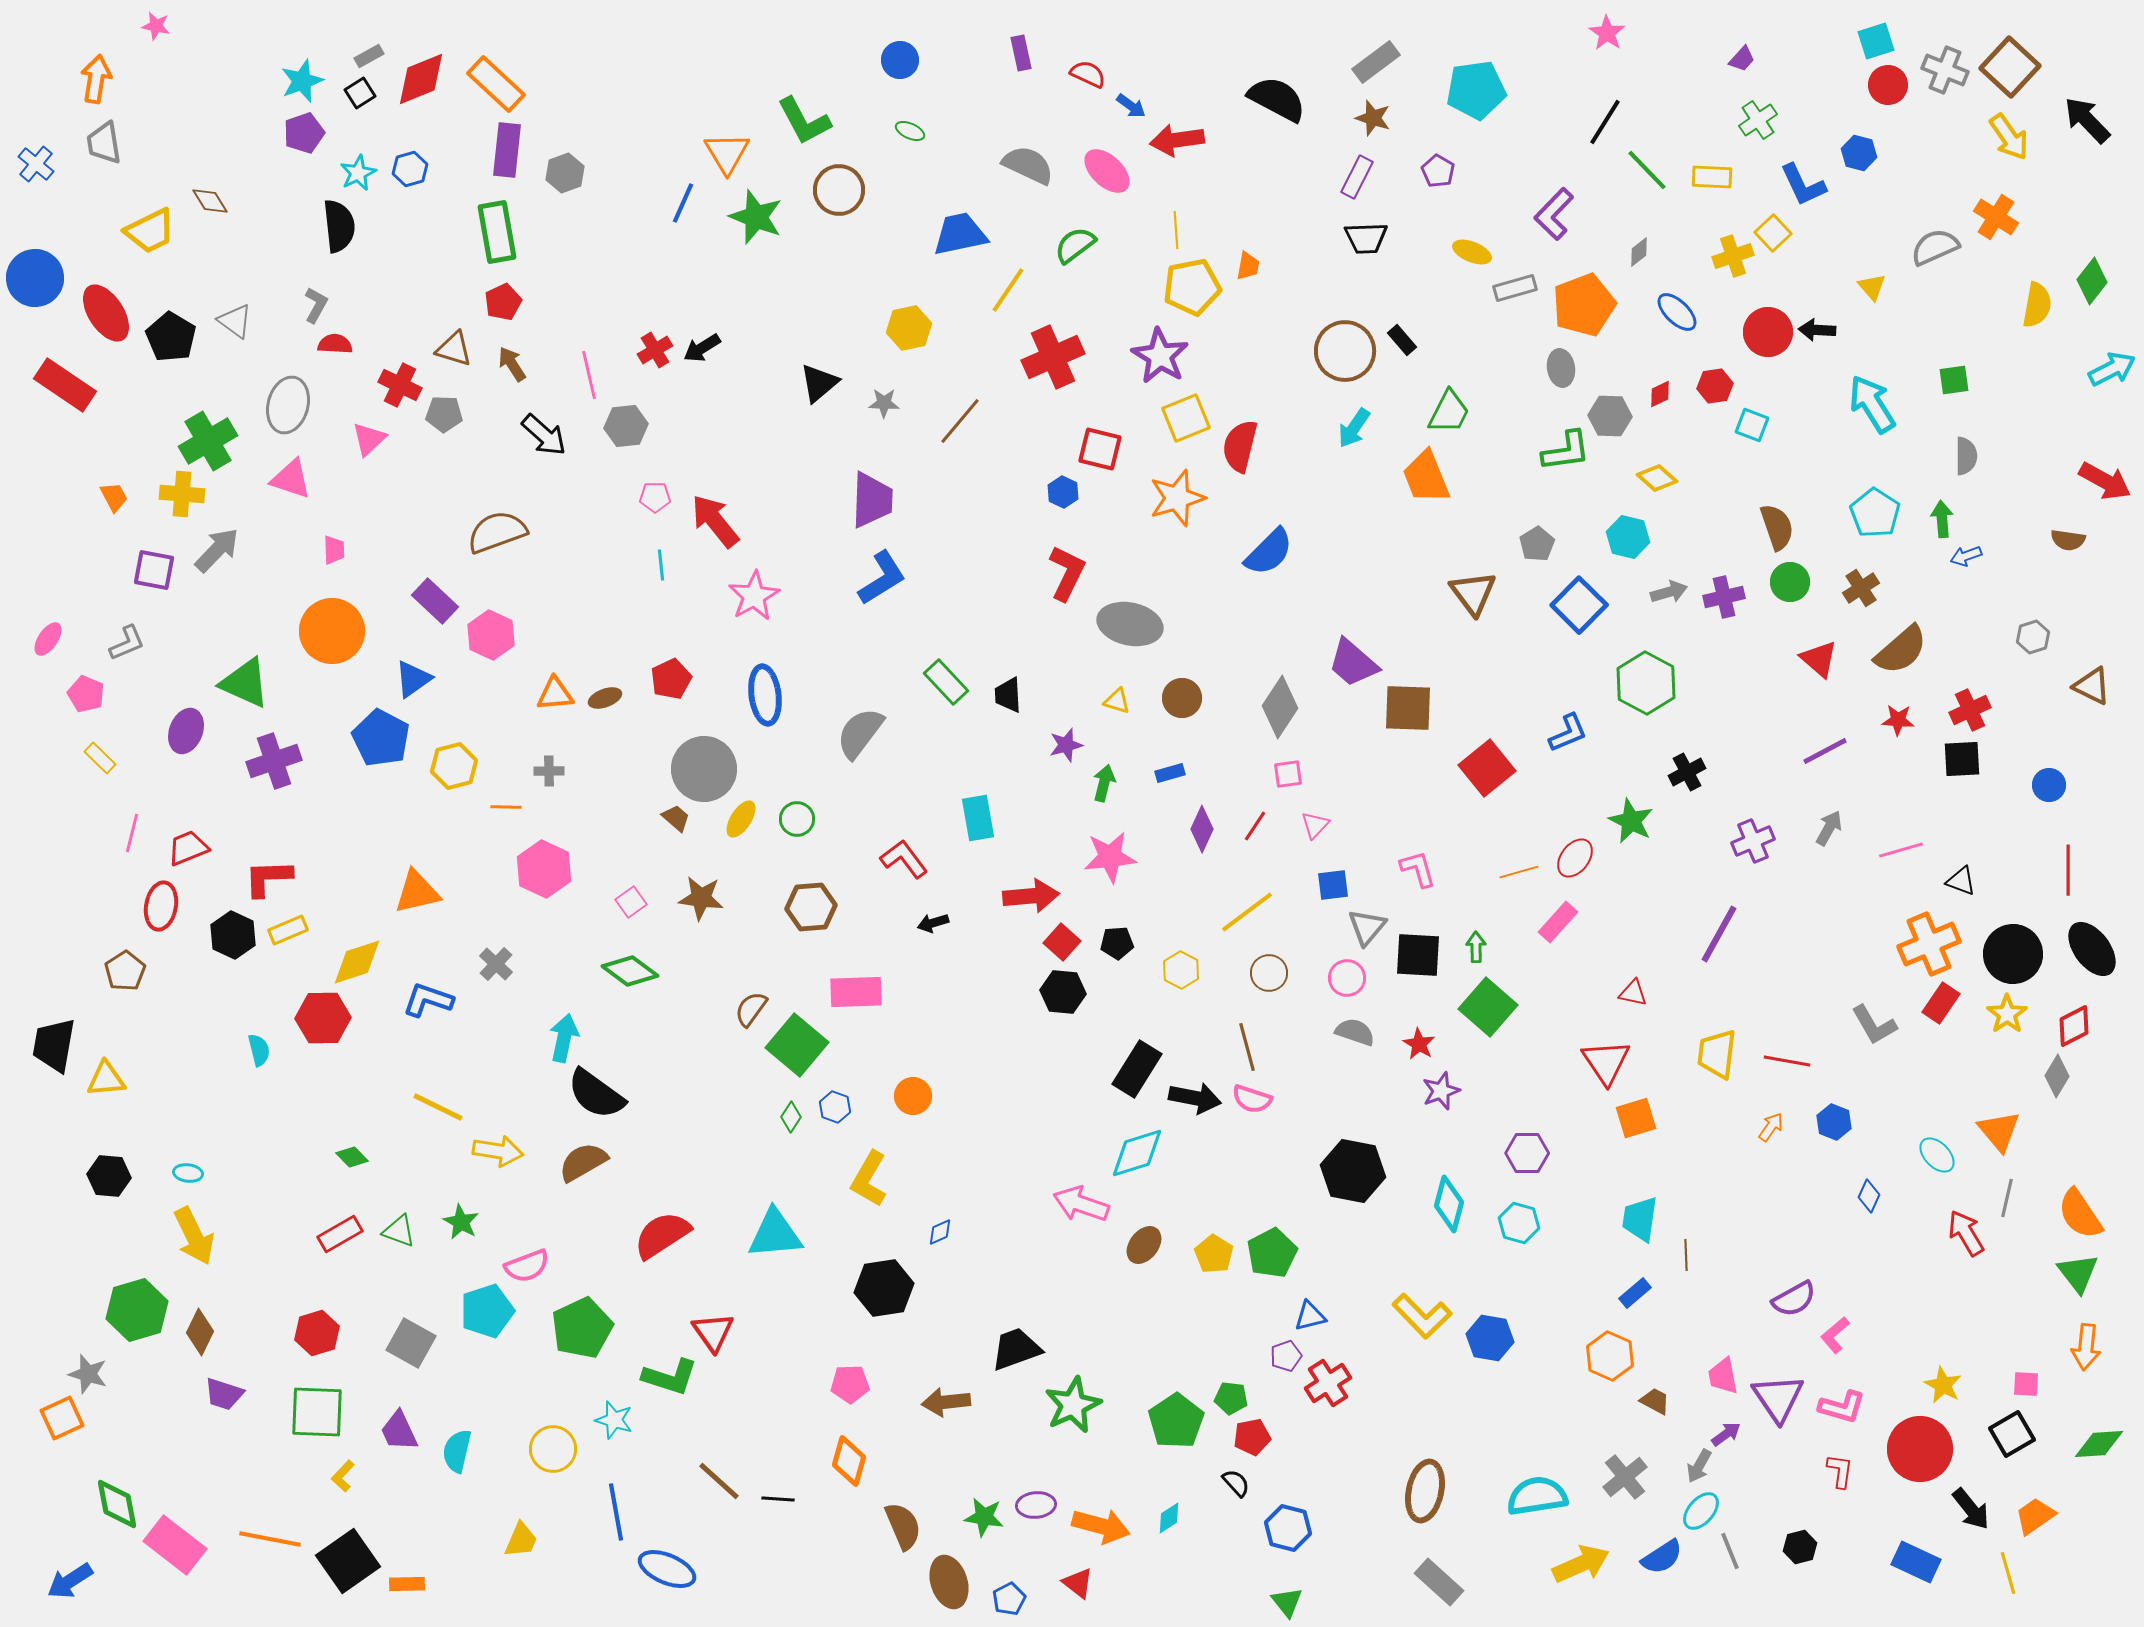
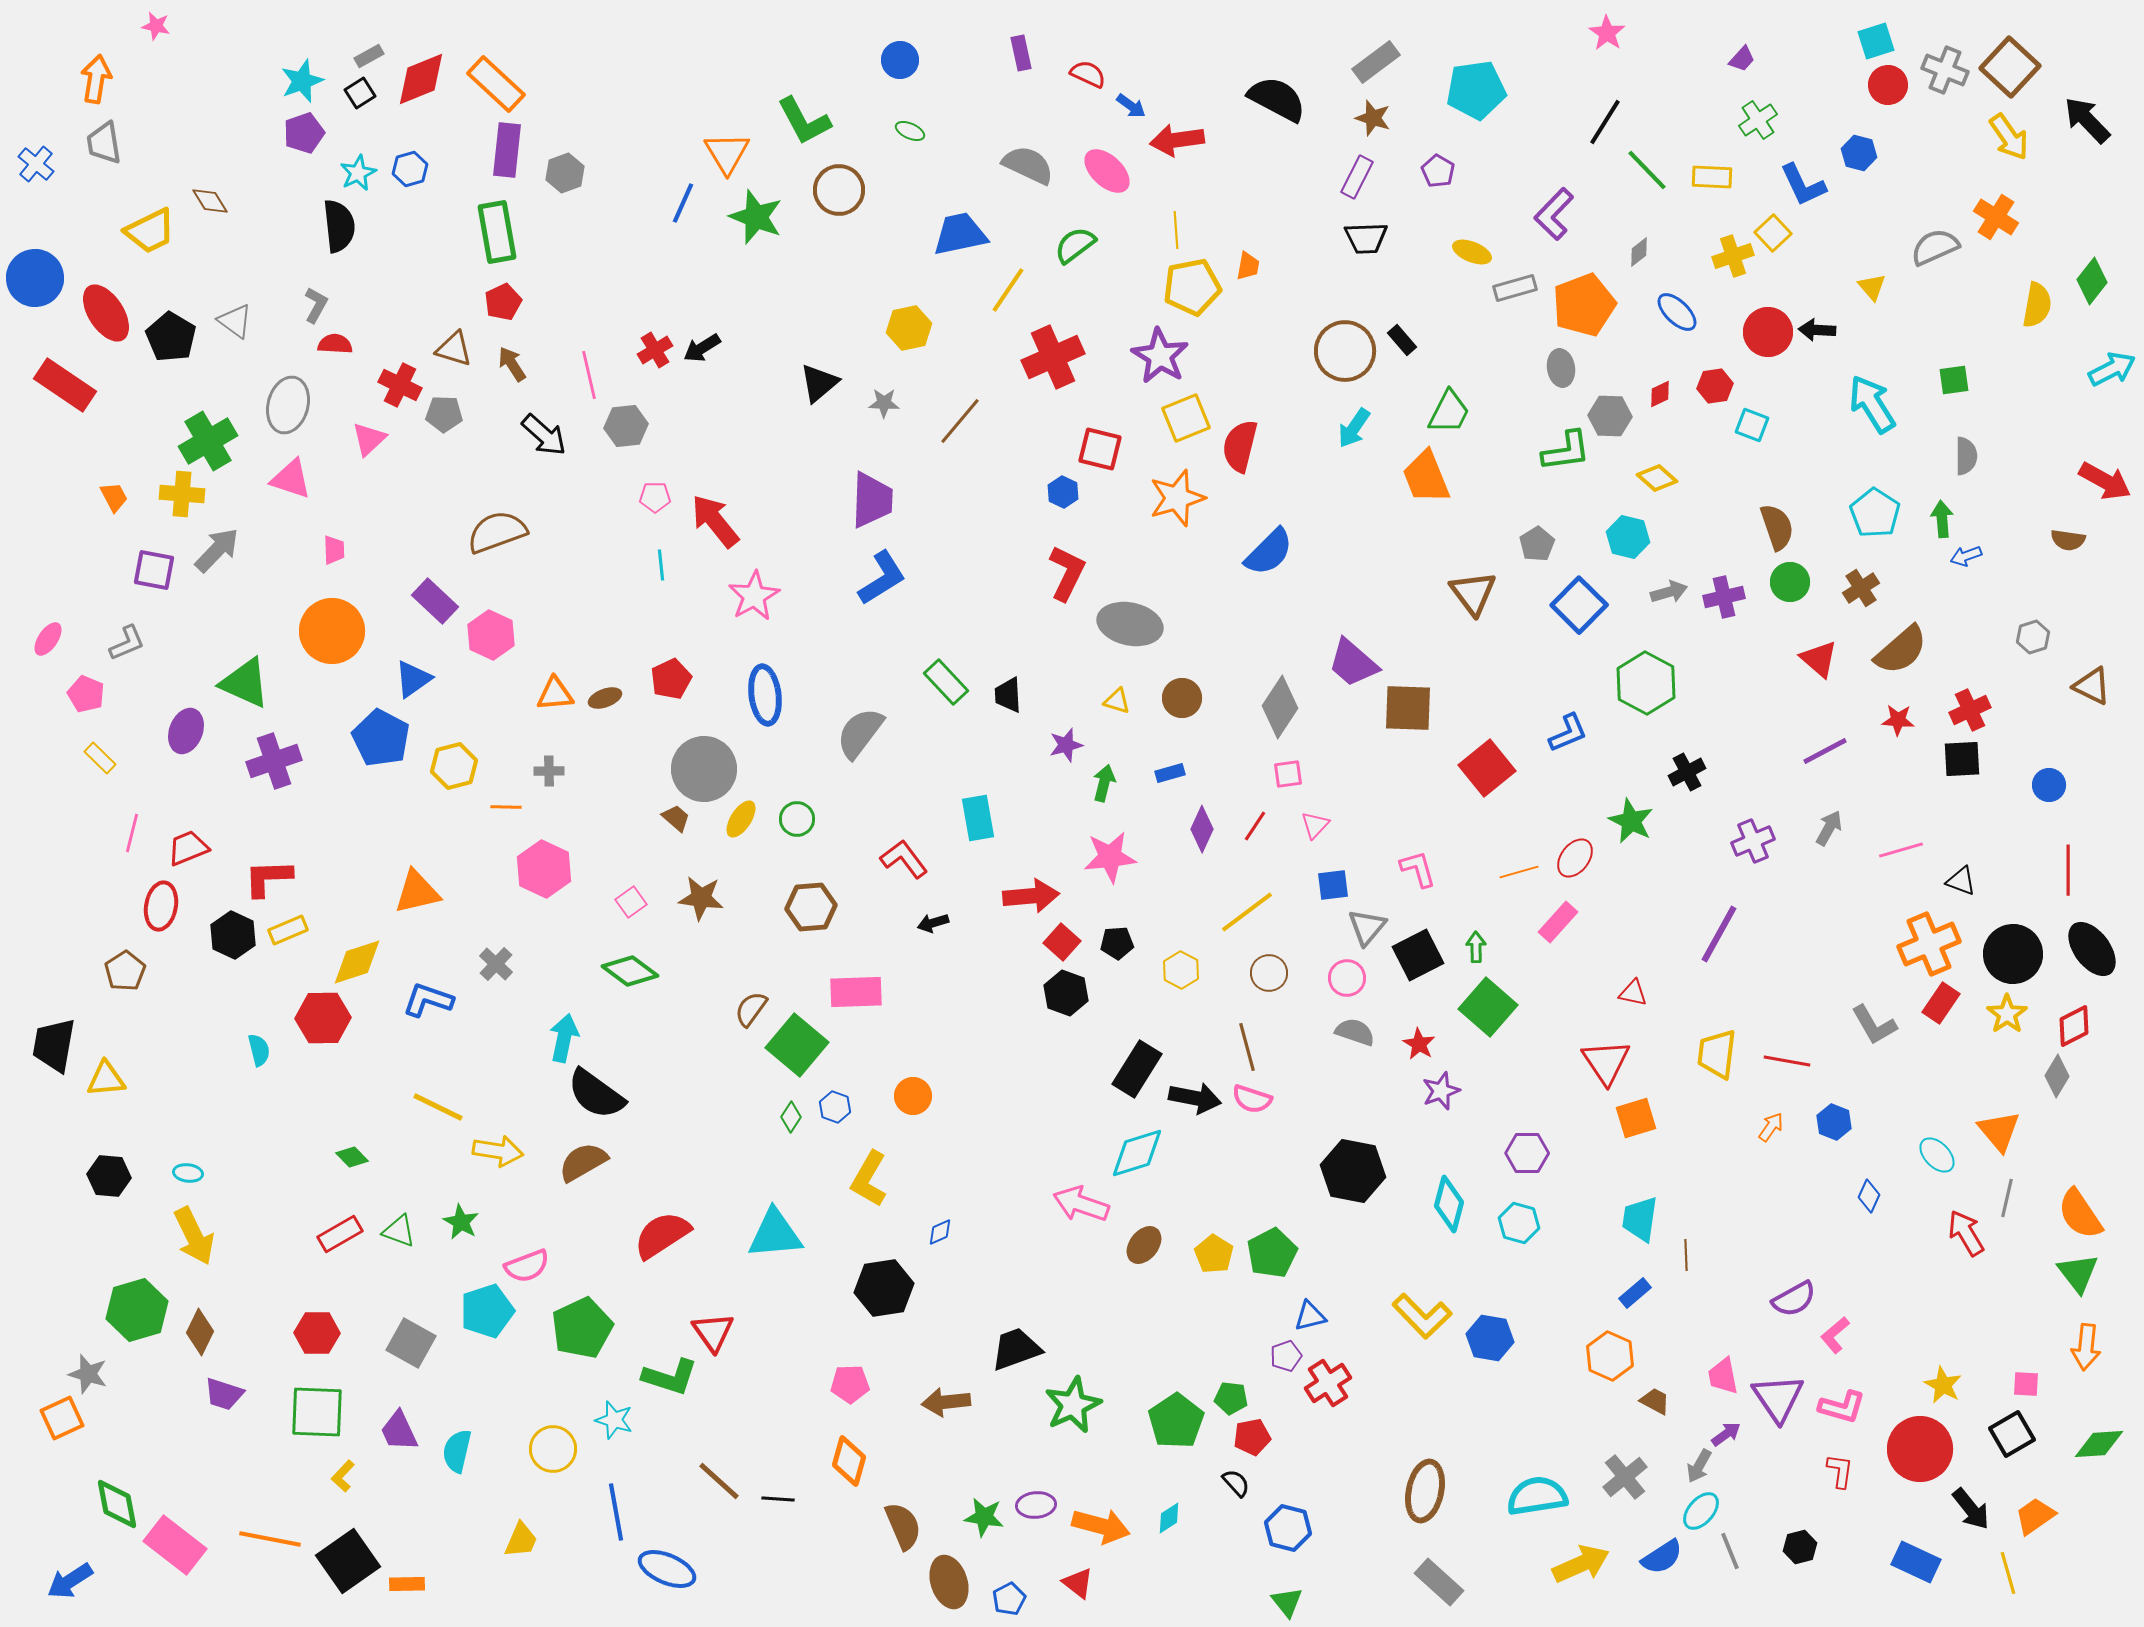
black square at (1418, 955): rotated 30 degrees counterclockwise
black hexagon at (1063, 992): moved 3 px right, 1 px down; rotated 15 degrees clockwise
red hexagon at (317, 1333): rotated 18 degrees clockwise
